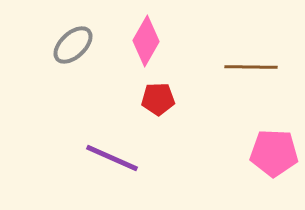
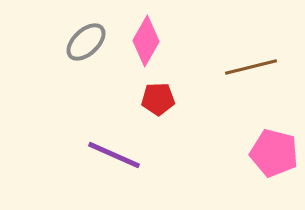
gray ellipse: moved 13 px right, 3 px up
brown line: rotated 15 degrees counterclockwise
pink pentagon: rotated 12 degrees clockwise
purple line: moved 2 px right, 3 px up
